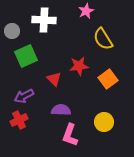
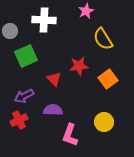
gray circle: moved 2 px left
purple semicircle: moved 8 px left
